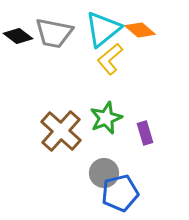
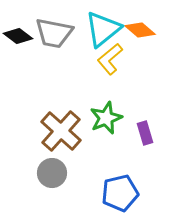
gray circle: moved 52 px left
